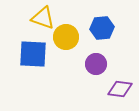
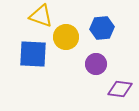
yellow triangle: moved 2 px left, 2 px up
